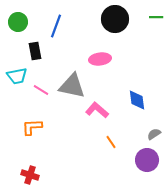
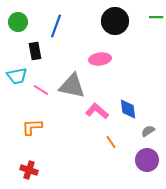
black circle: moved 2 px down
blue diamond: moved 9 px left, 9 px down
pink L-shape: moved 1 px down
gray semicircle: moved 6 px left, 3 px up
red cross: moved 1 px left, 5 px up
